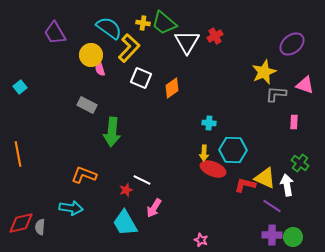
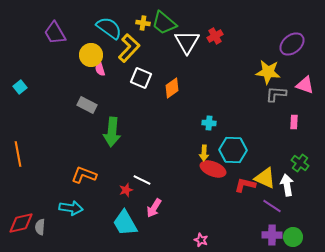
yellow star: moved 4 px right; rotated 30 degrees clockwise
